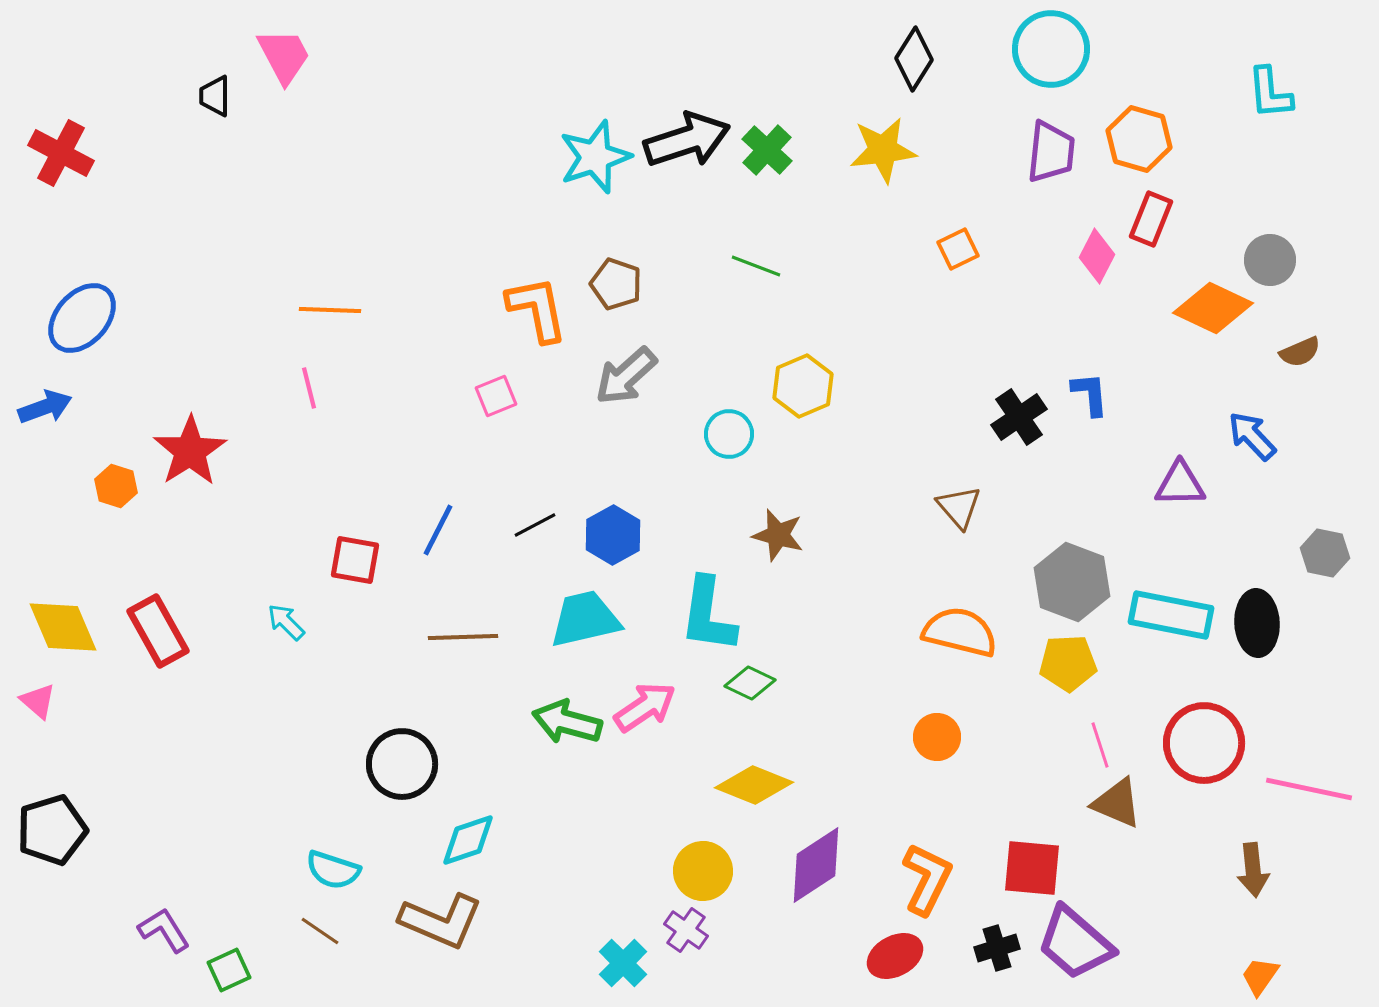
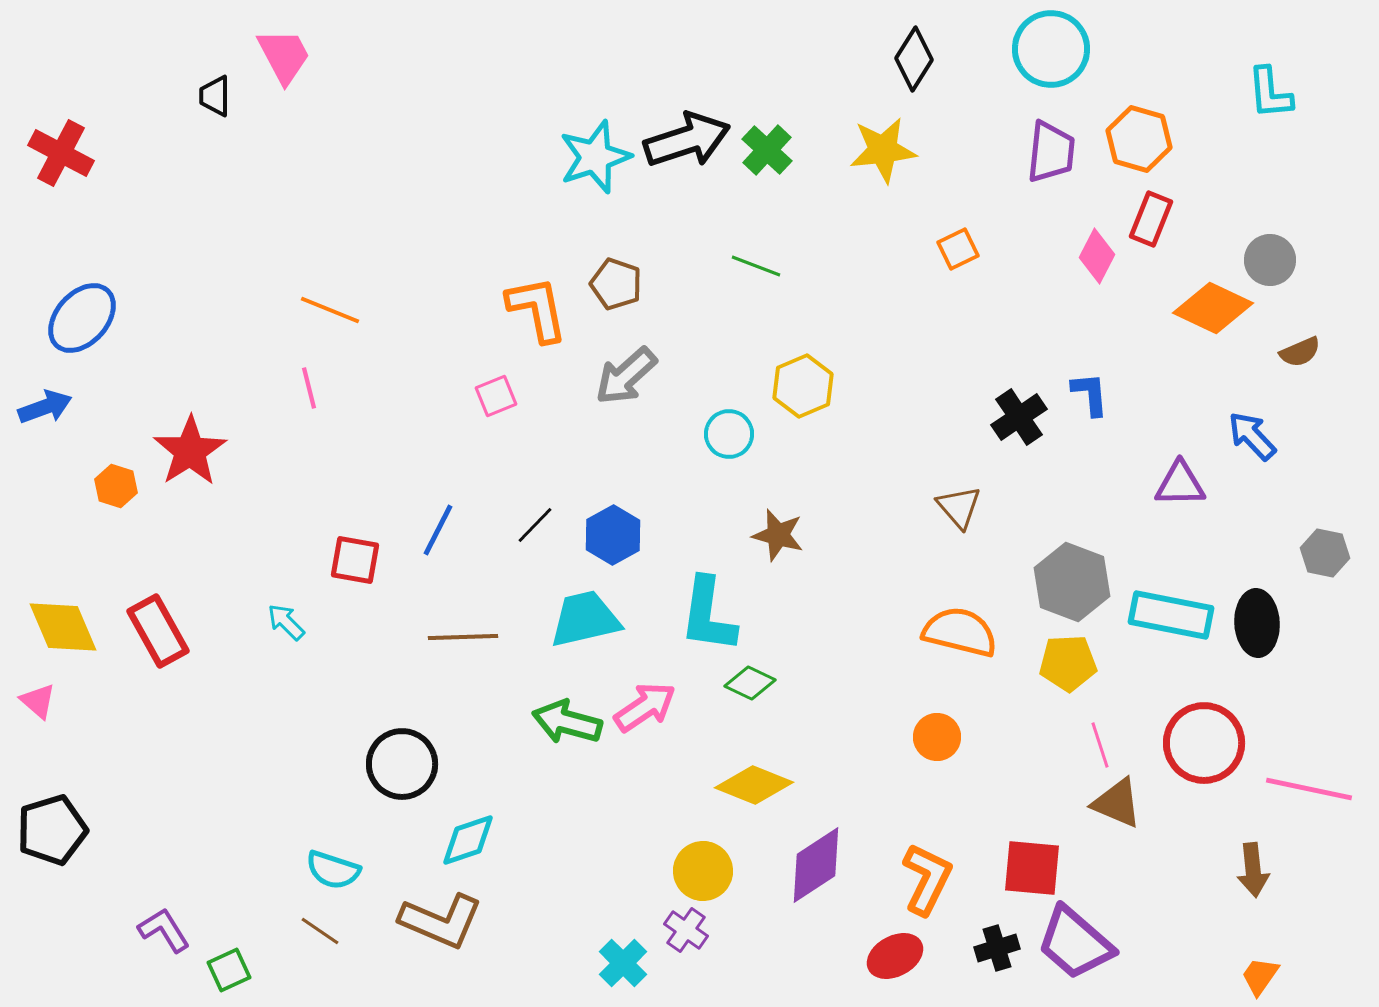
orange line at (330, 310): rotated 20 degrees clockwise
black line at (535, 525): rotated 18 degrees counterclockwise
